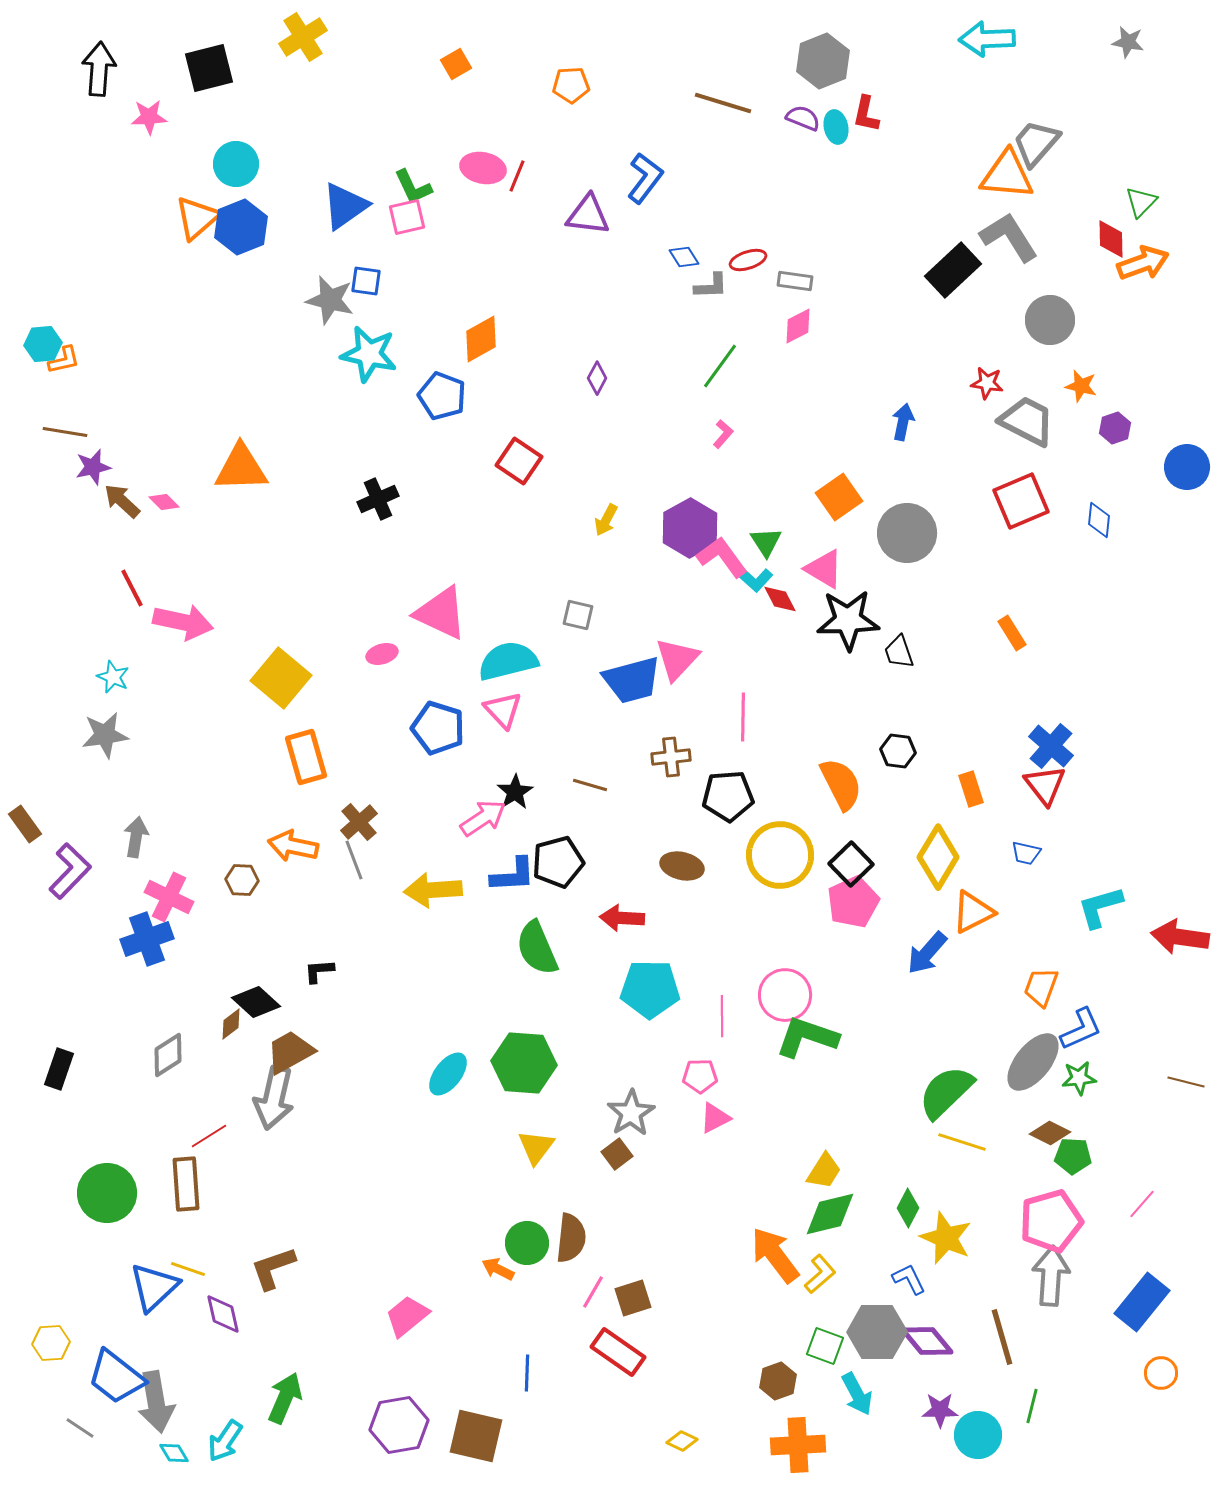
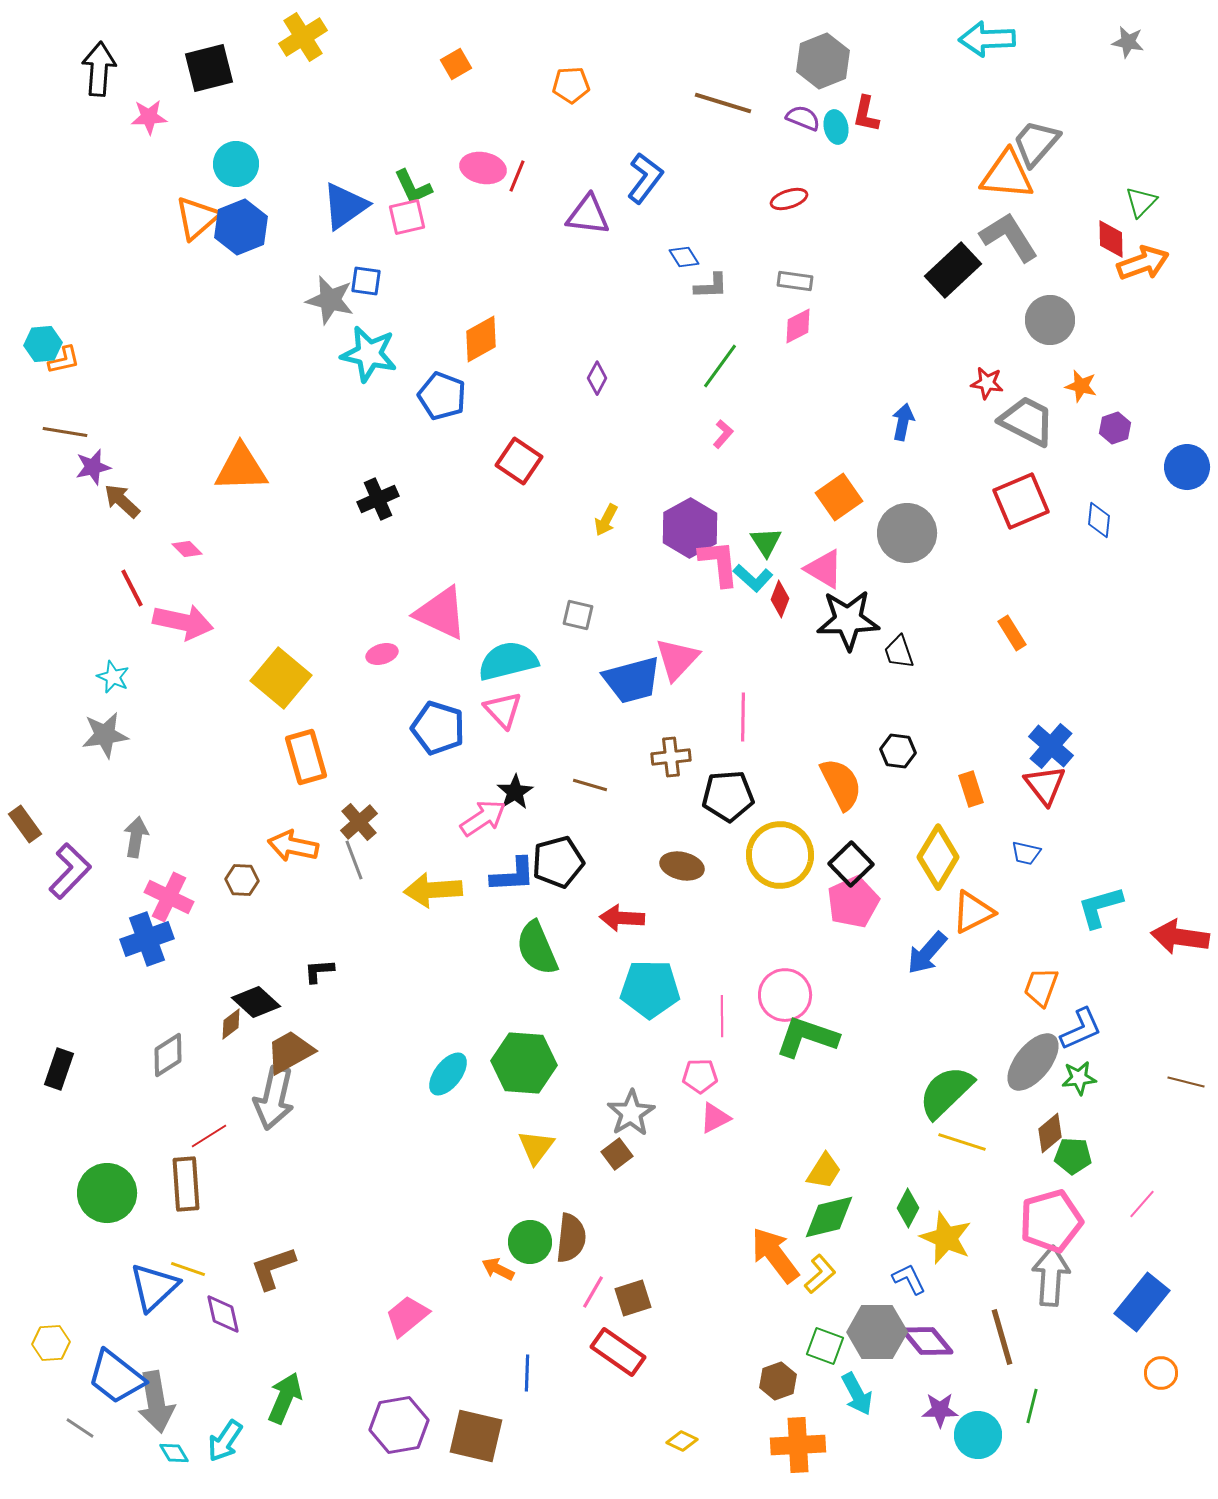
red ellipse at (748, 260): moved 41 px right, 61 px up
pink diamond at (164, 502): moved 23 px right, 47 px down
pink L-shape at (722, 557): moved 3 px left, 6 px down; rotated 30 degrees clockwise
red diamond at (780, 599): rotated 48 degrees clockwise
brown diamond at (1050, 1133): rotated 66 degrees counterclockwise
green diamond at (830, 1214): moved 1 px left, 3 px down
green circle at (527, 1243): moved 3 px right, 1 px up
